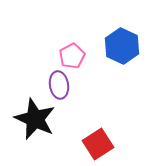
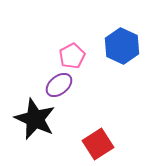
purple ellipse: rotated 60 degrees clockwise
